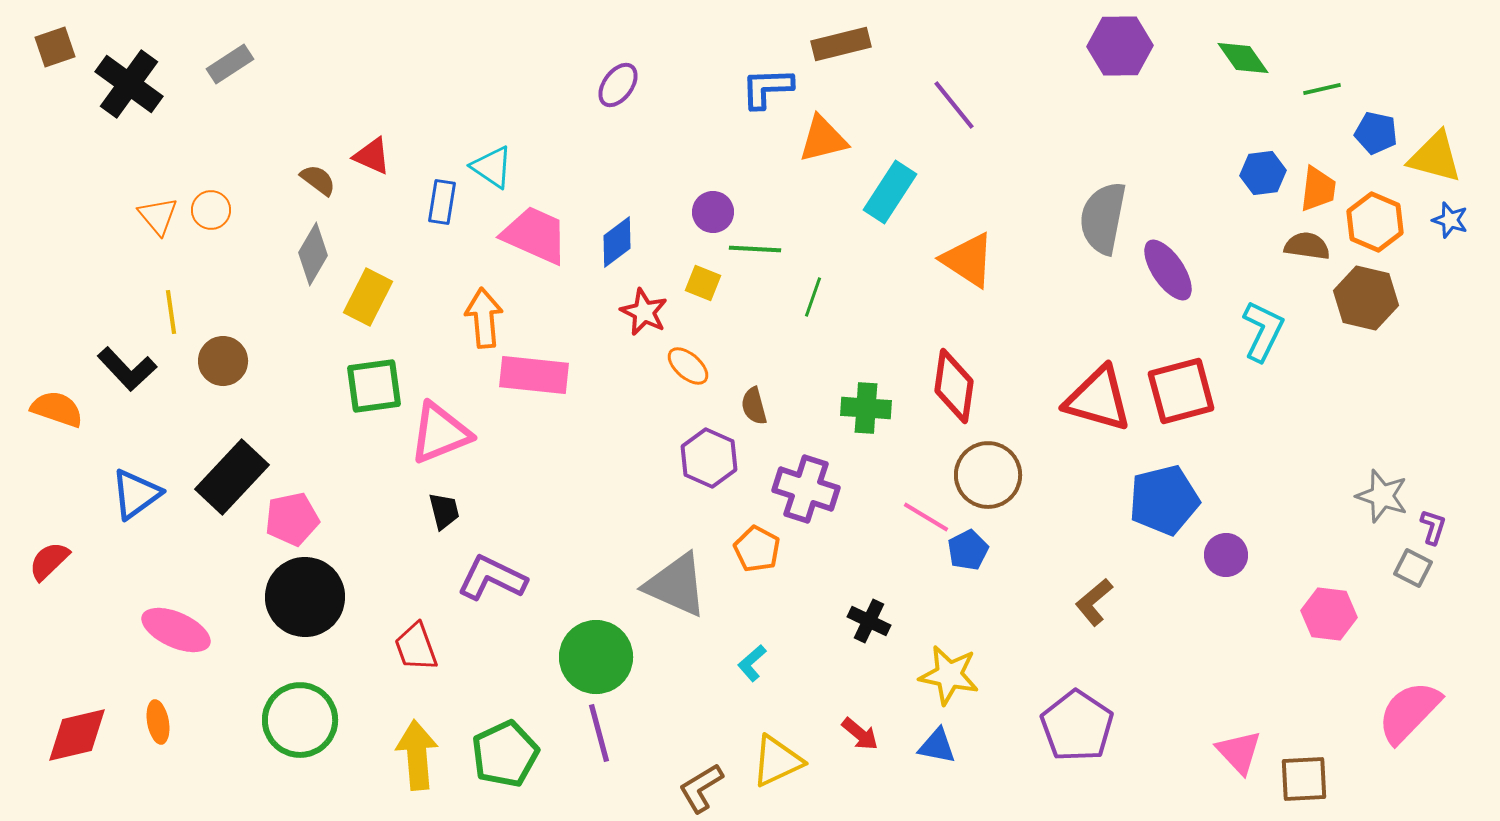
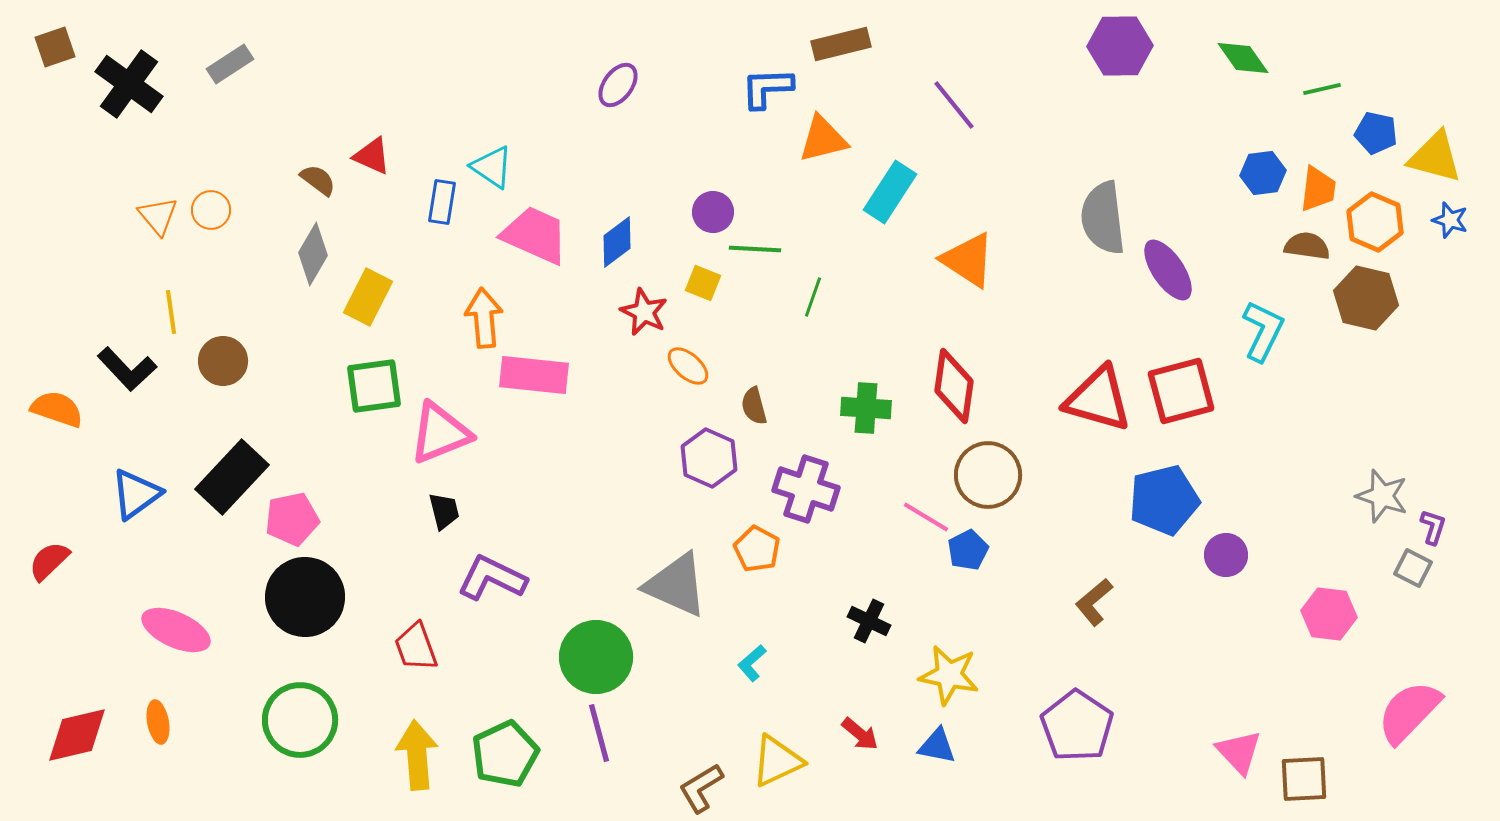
gray semicircle at (1103, 218): rotated 18 degrees counterclockwise
